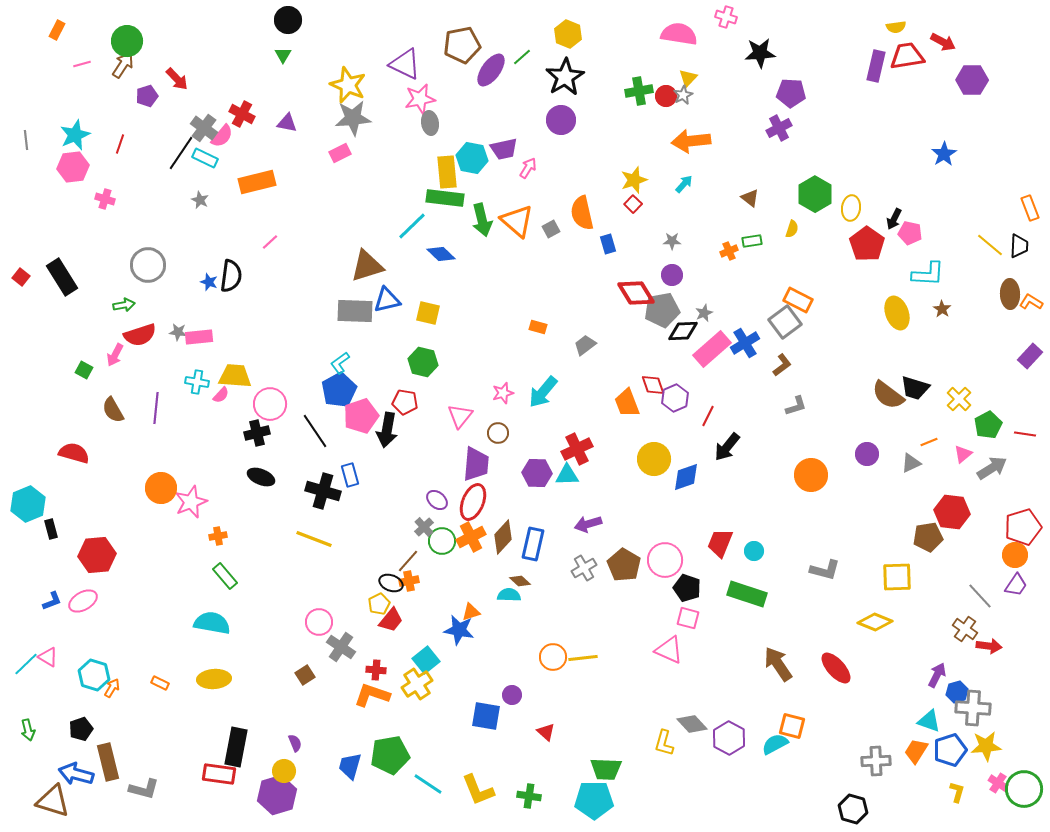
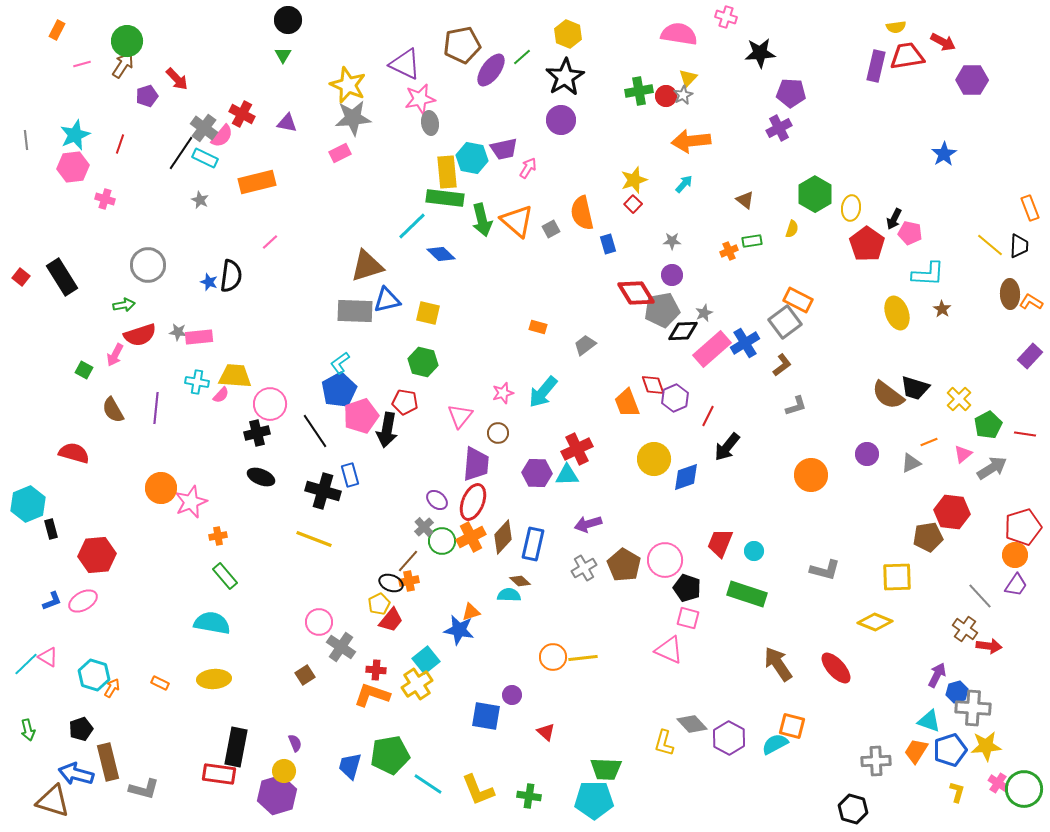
brown triangle at (750, 198): moved 5 px left, 2 px down
